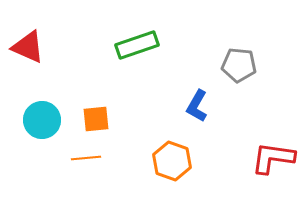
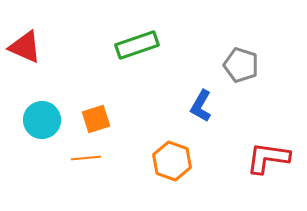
red triangle: moved 3 px left
gray pentagon: moved 2 px right; rotated 12 degrees clockwise
blue L-shape: moved 4 px right
orange square: rotated 12 degrees counterclockwise
red L-shape: moved 5 px left
